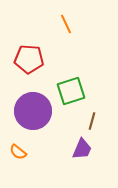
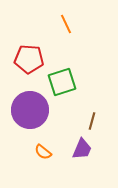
green square: moved 9 px left, 9 px up
purple circle: moved 3 px left, 1 px up
orange semicircle: moved 25 px right
